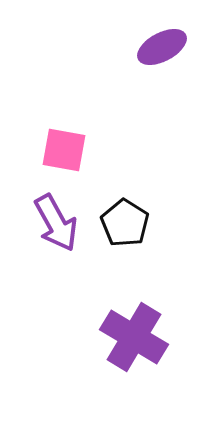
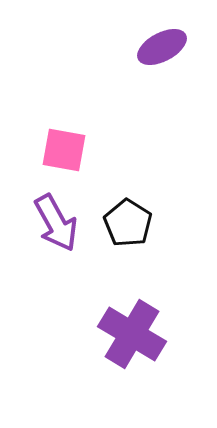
black pentagon: moved 3 px right
purple cross: moved 2 px left, 3 px up
